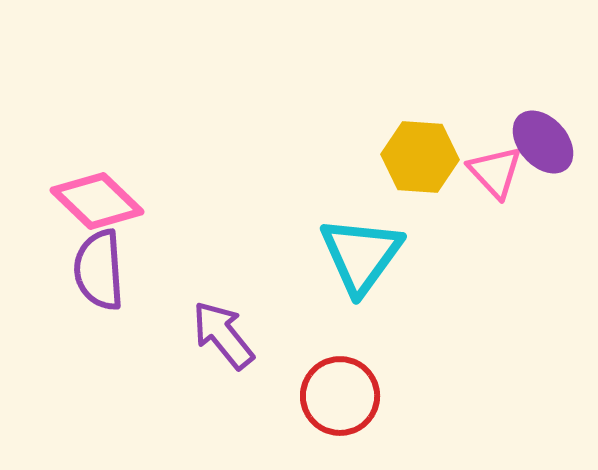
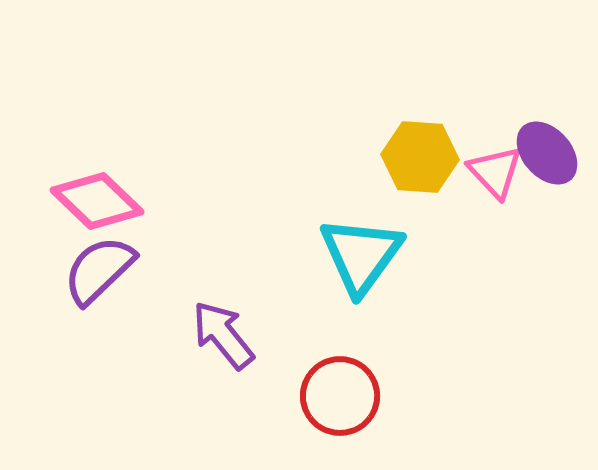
purple ellipse: moved 4 px right, 11 px down
purple semicircle: rotated 50 degrees clockwise
